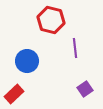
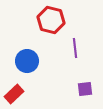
purple square: rotated 28 degrees clockwise
